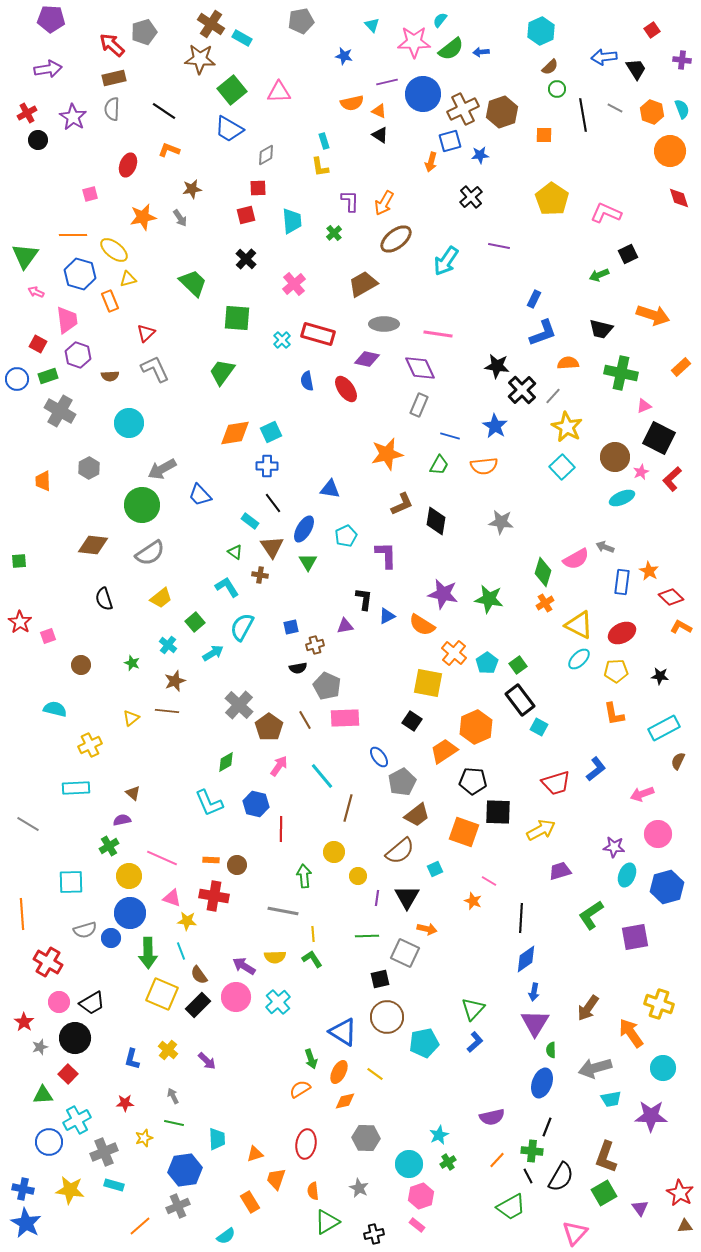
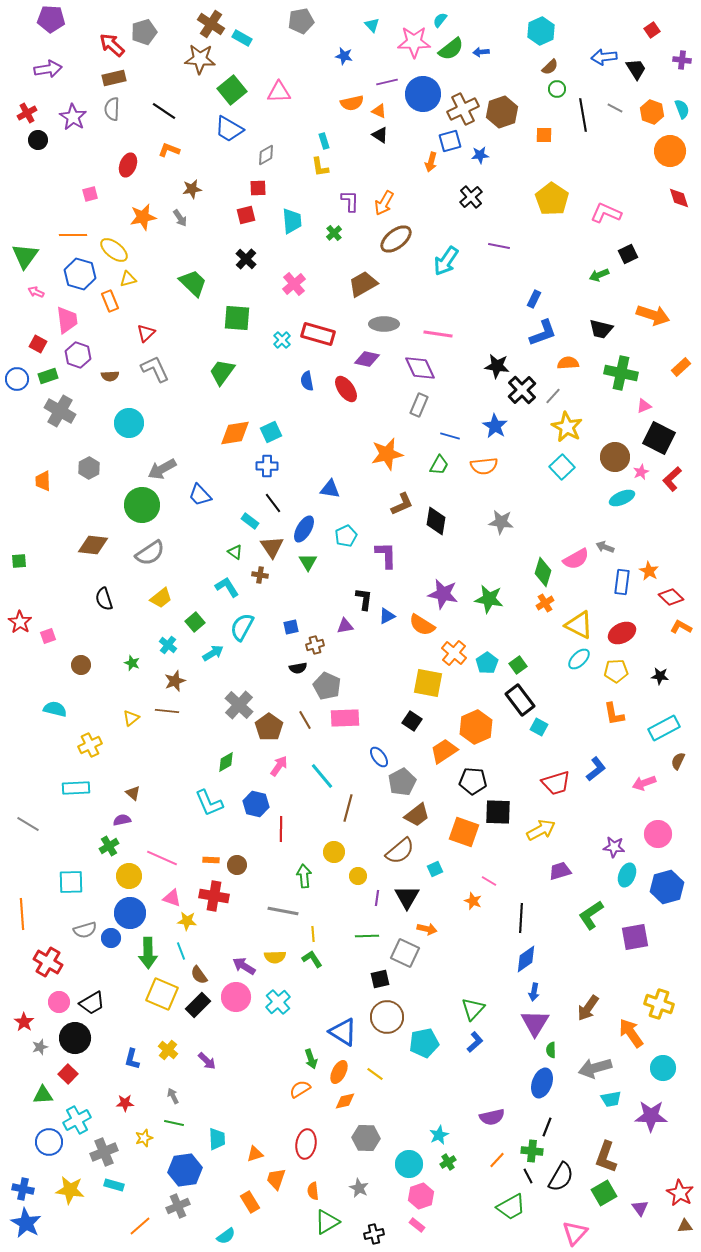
pink arrow at (642, 794): moved 2 px right, 11 px up
